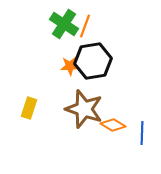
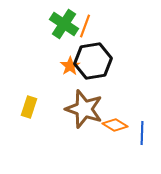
orange star: rotated 30 degrees counterclockwise
yellow rectangle: moved 1 px up
orange diamond: moved 2 px right
